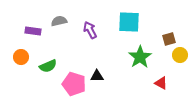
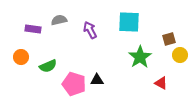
gray semicircle: moved 1 px up
purple rectangle: moved 2 px up
black triangle: moved 4 px down
